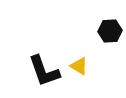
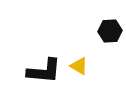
black L-shape: rotated 66 degrees counterclockwise
